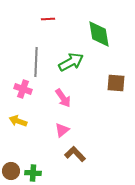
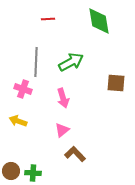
green diamond: moved 13 px up
pink arrow: rotated 18 degrees clockwise
